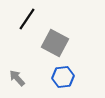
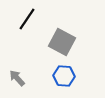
gray square: moved 7 px right, 1 px up
blue hexagon: moved 1 px right, 1 px up; rotated 10 degrees clockwise
